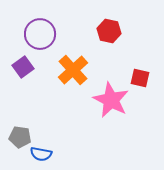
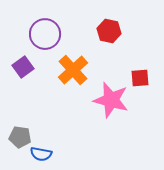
purple circle: moved 5 px right
red square: rotated 18 degrees counterclockwise
pink star: rotated 12 degrees counterclockwise
